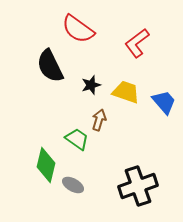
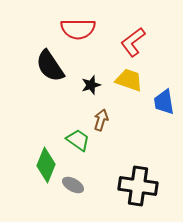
red semicircle: rotated 36 degrees counterclockwise
red L-shape: moved 4 px left, 1 px up
black semicircle: rotated 8 degrees counterclockwise
yellow trapezoid: moved 3 px right, 12 px up
blue trapezoid: rotated 148 degrees counterclockwise
brown arrow: moved 2 px right
green trapezoid: moved 1 px right, 1 px down
green diamond: rotated 8 degrees clockwise
black cross: rotated 27 degrees clockwise
